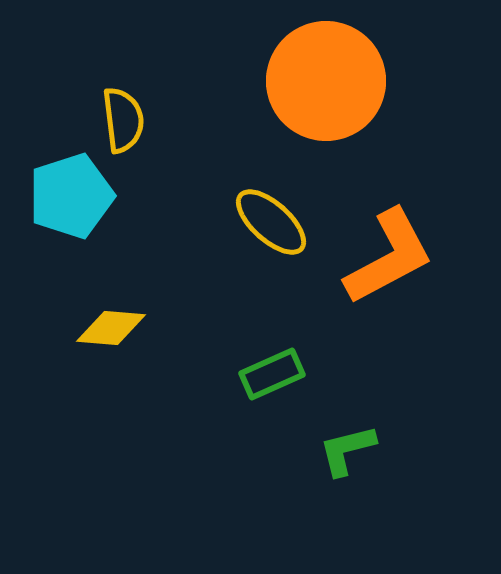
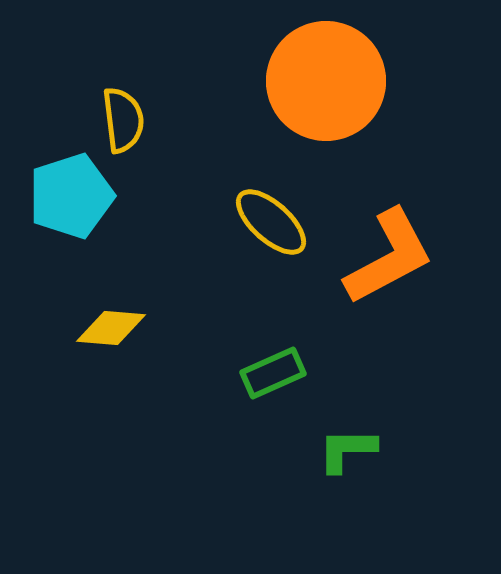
green rectangle: moved 1 px right, 1 px up
green L-shape: rotated 14 degrees clockwise
